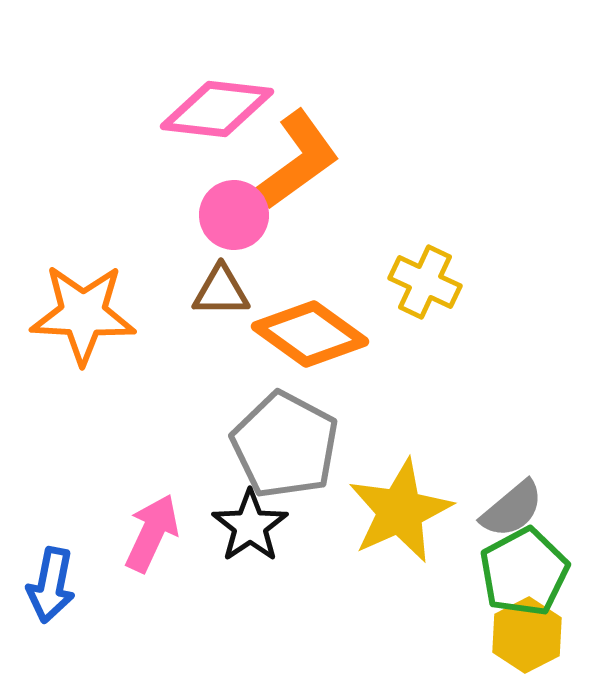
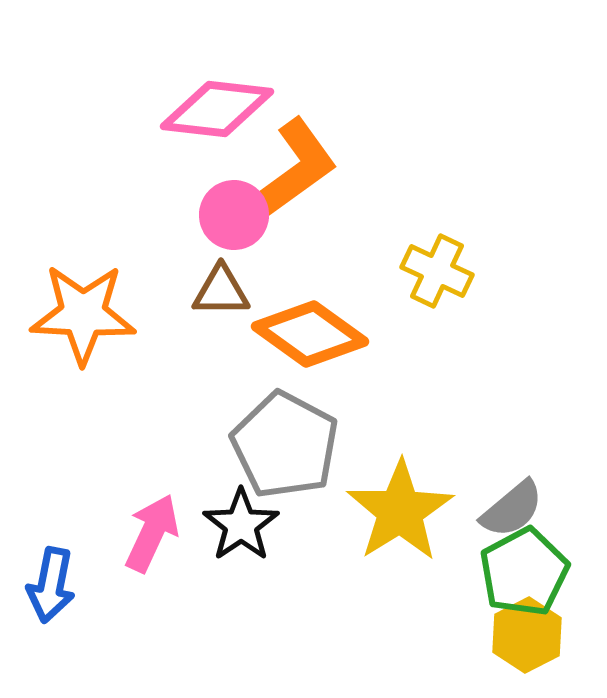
orange L-shape: moved 2 px left, 8 px down
yellow cross: moved 12 px right, 11 px up
yellow star: rotated 8 degrees counterclockwise
black star: moved 9 px left, 1 px up
